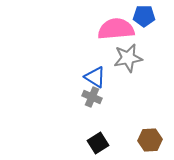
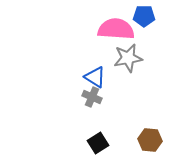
pink semicircle: rotated 9 degrees clockwise
brown hexagon: rotated 10 degrees clockwise
